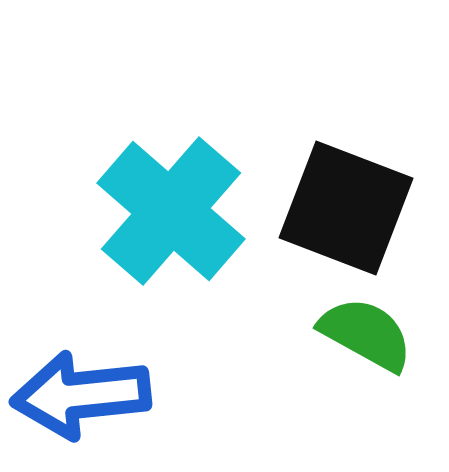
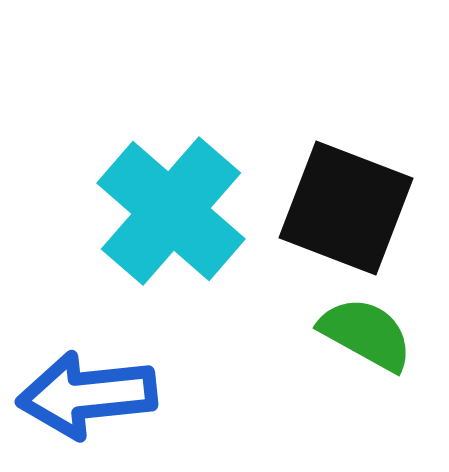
blue arrow: moved 6 px right
